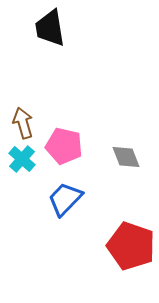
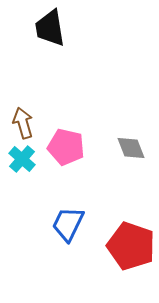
pink pentagon: moved 2 px right, 1 px down
gray diamond: moved 5 px right, 9 px up
blue trapezoid: moved 3 px right, 25 px down; rotated 18 degrees counterclockwise
